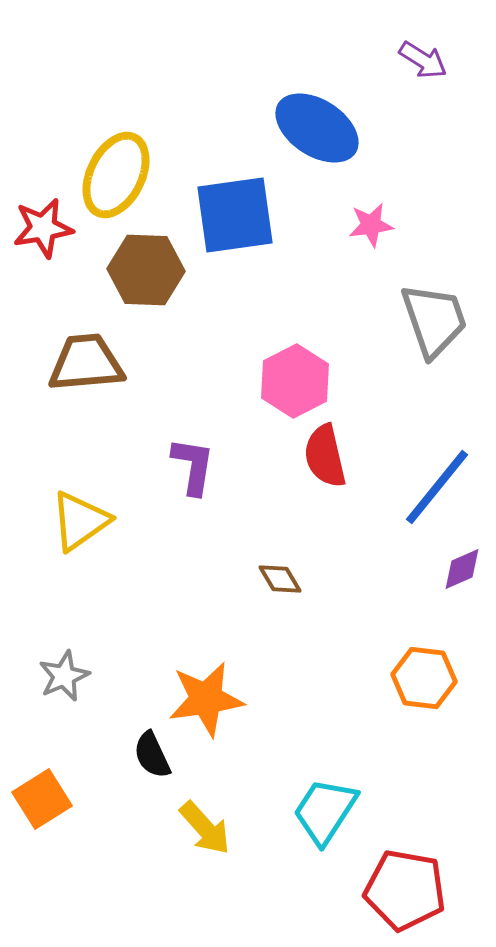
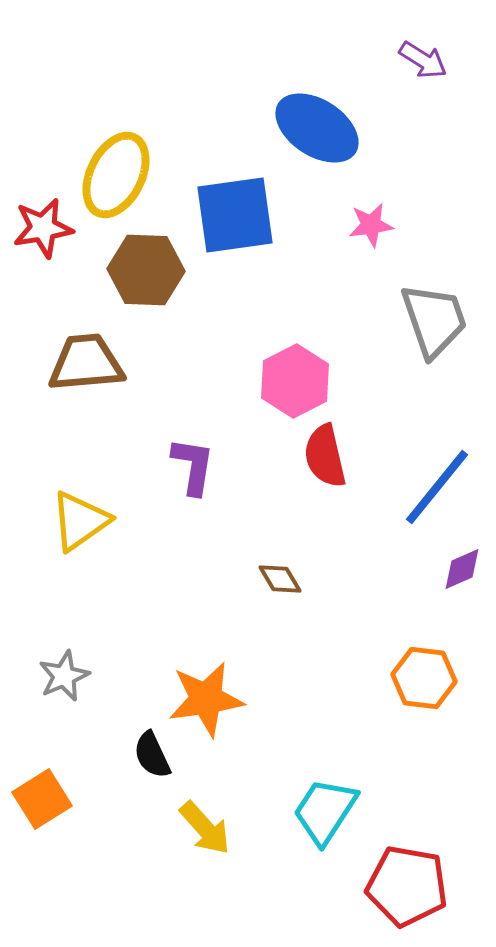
red pentagon: moved 2 px right, 4 px up
